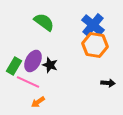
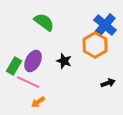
blue cross: moved 12 px right
orange hexagon: rotated 20 degrees clockwise
black star: moved 14 px right, 4 px up
black arrow: rotated 24 degrees counterclockwise
